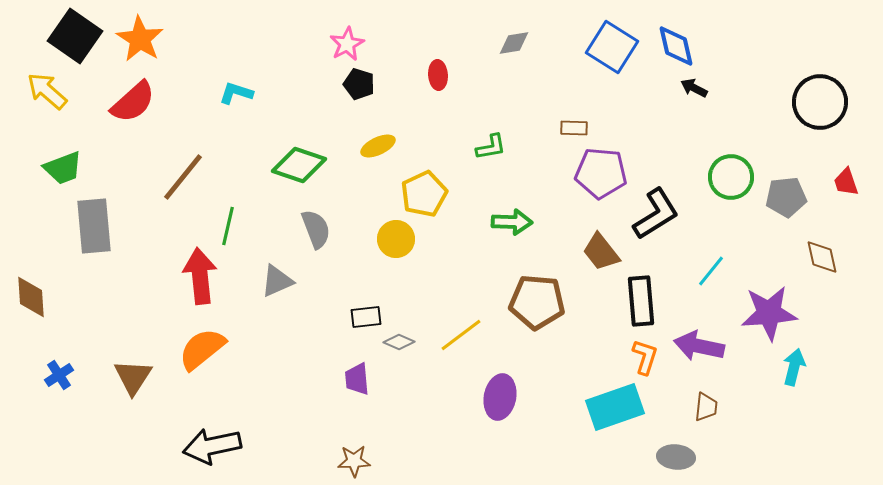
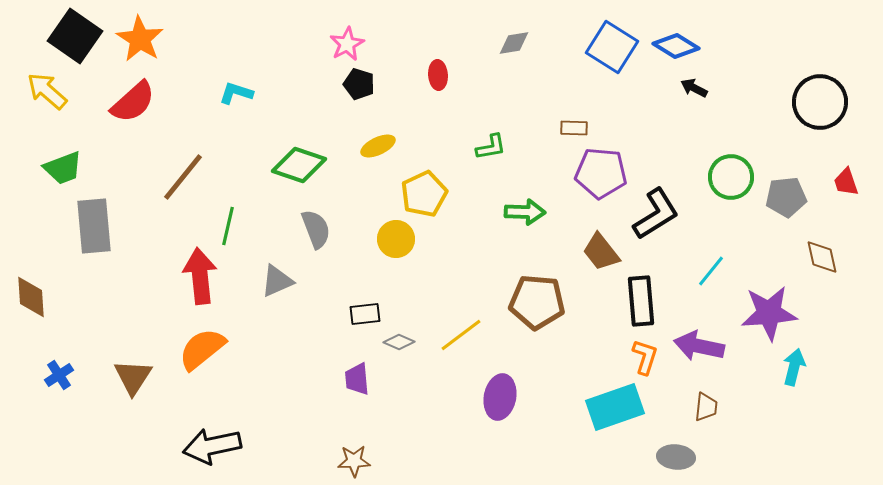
blue diamond at (676, 46): rotated 45 degrees counterclockwise
green arrow at (512, 222): moved 13 px right, 10 px up
black rectangle at (366, 317): moved 1 px left, 3 px up
